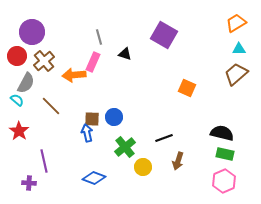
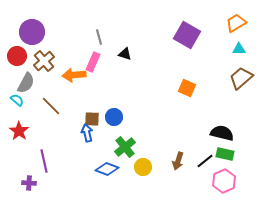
purple square: moved 23 px right
brown trapezoid: moved 5 px right, 4 px down
black line: moved 41 px right, 23 px down; rotated 18 degrees counterclockwise
blue diamond: moved 13 px right, 9 px up
